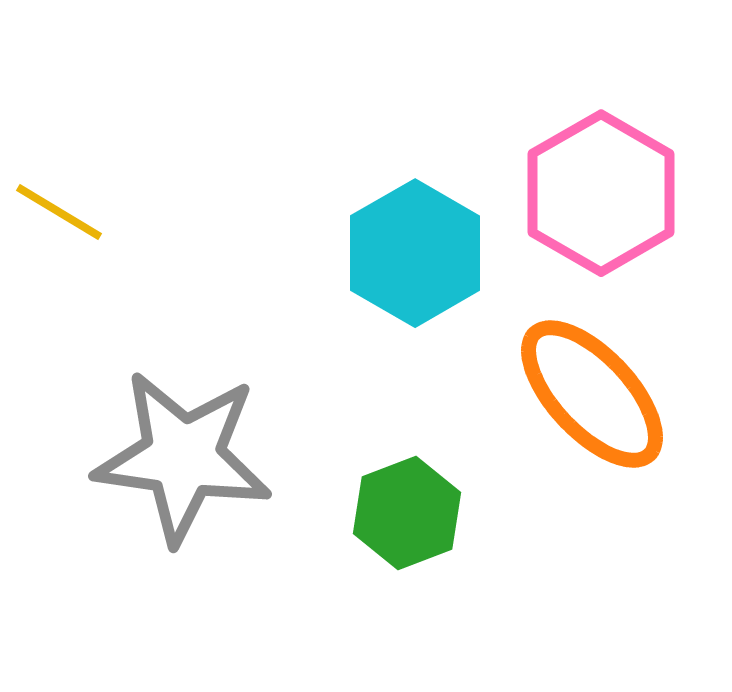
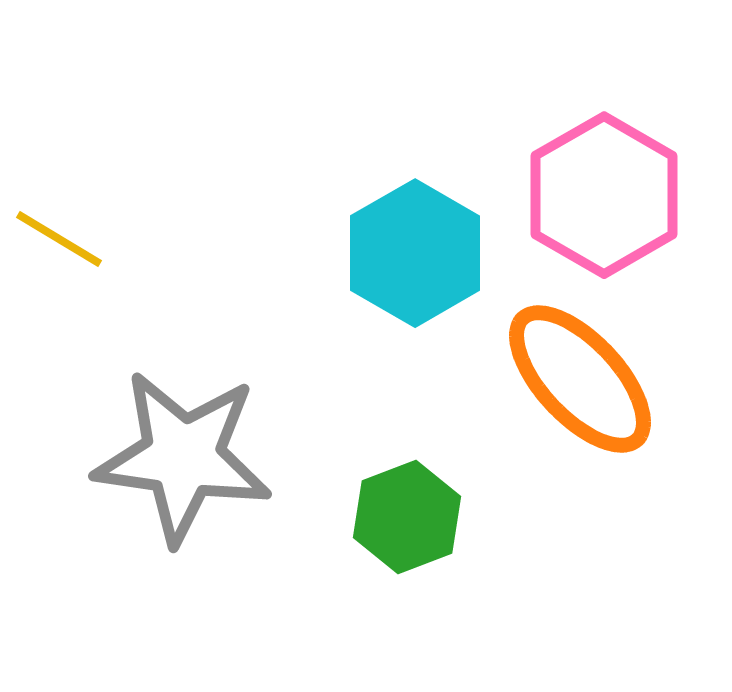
pink hexagon: moved 3 px right, 2 px down
yellow line: moved 27 px down
orange ellipse: moved 12 px left, 15 px up
green hexagon: moved 4 px down
